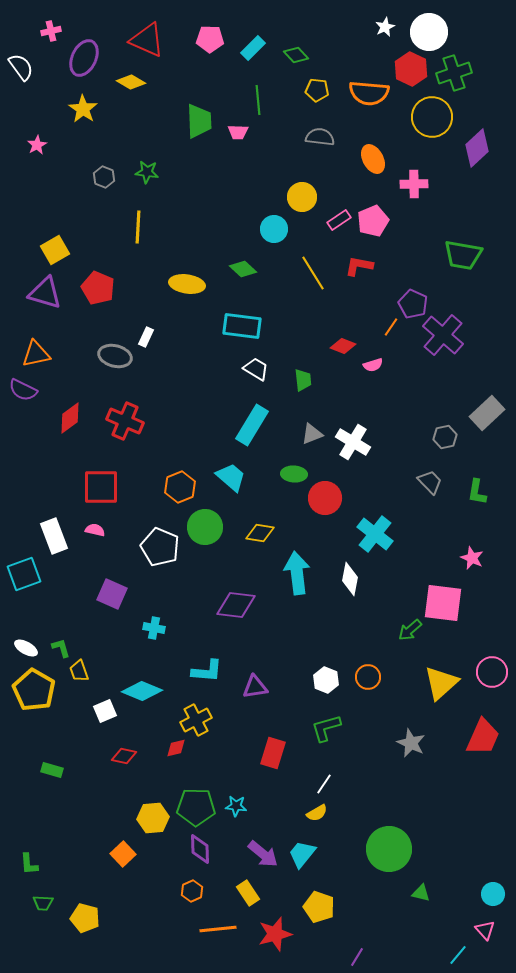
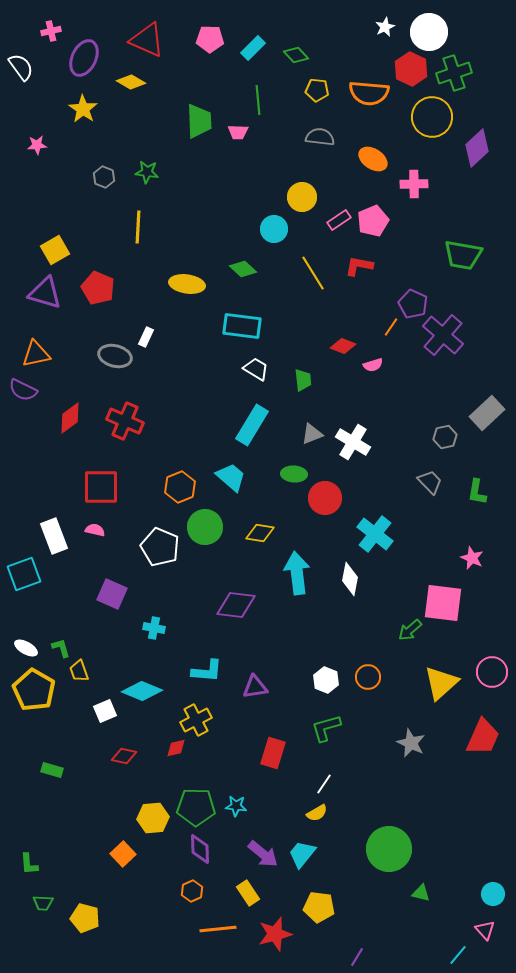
pink star at (37, 145): rotated 24 degrees clockwise
orange ellipse at (373, 159): rotated 28 degrees counterclockwise
yellow pentagon at (319, 907): rotated 12 degrees counterclockwise
